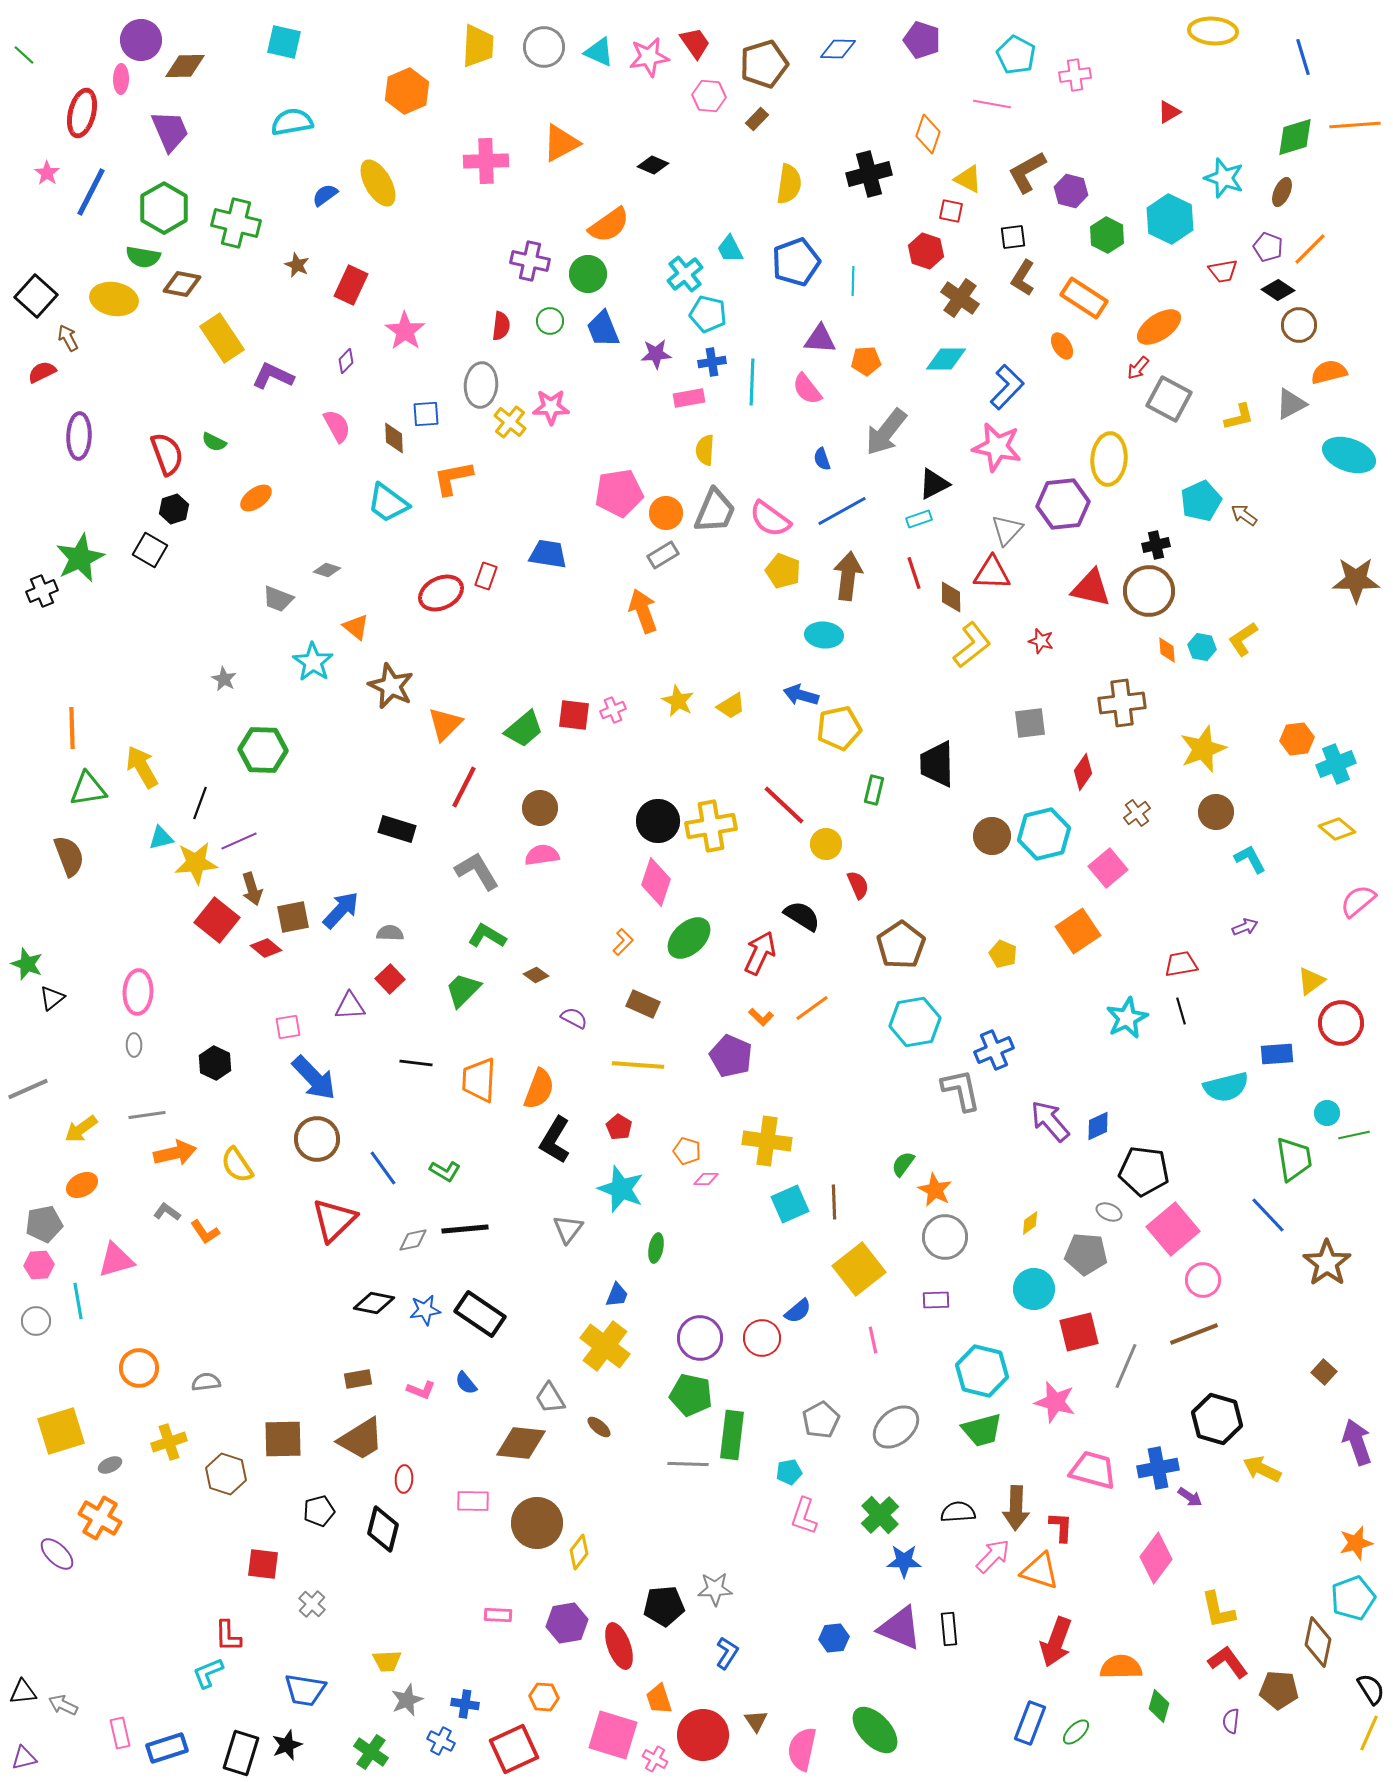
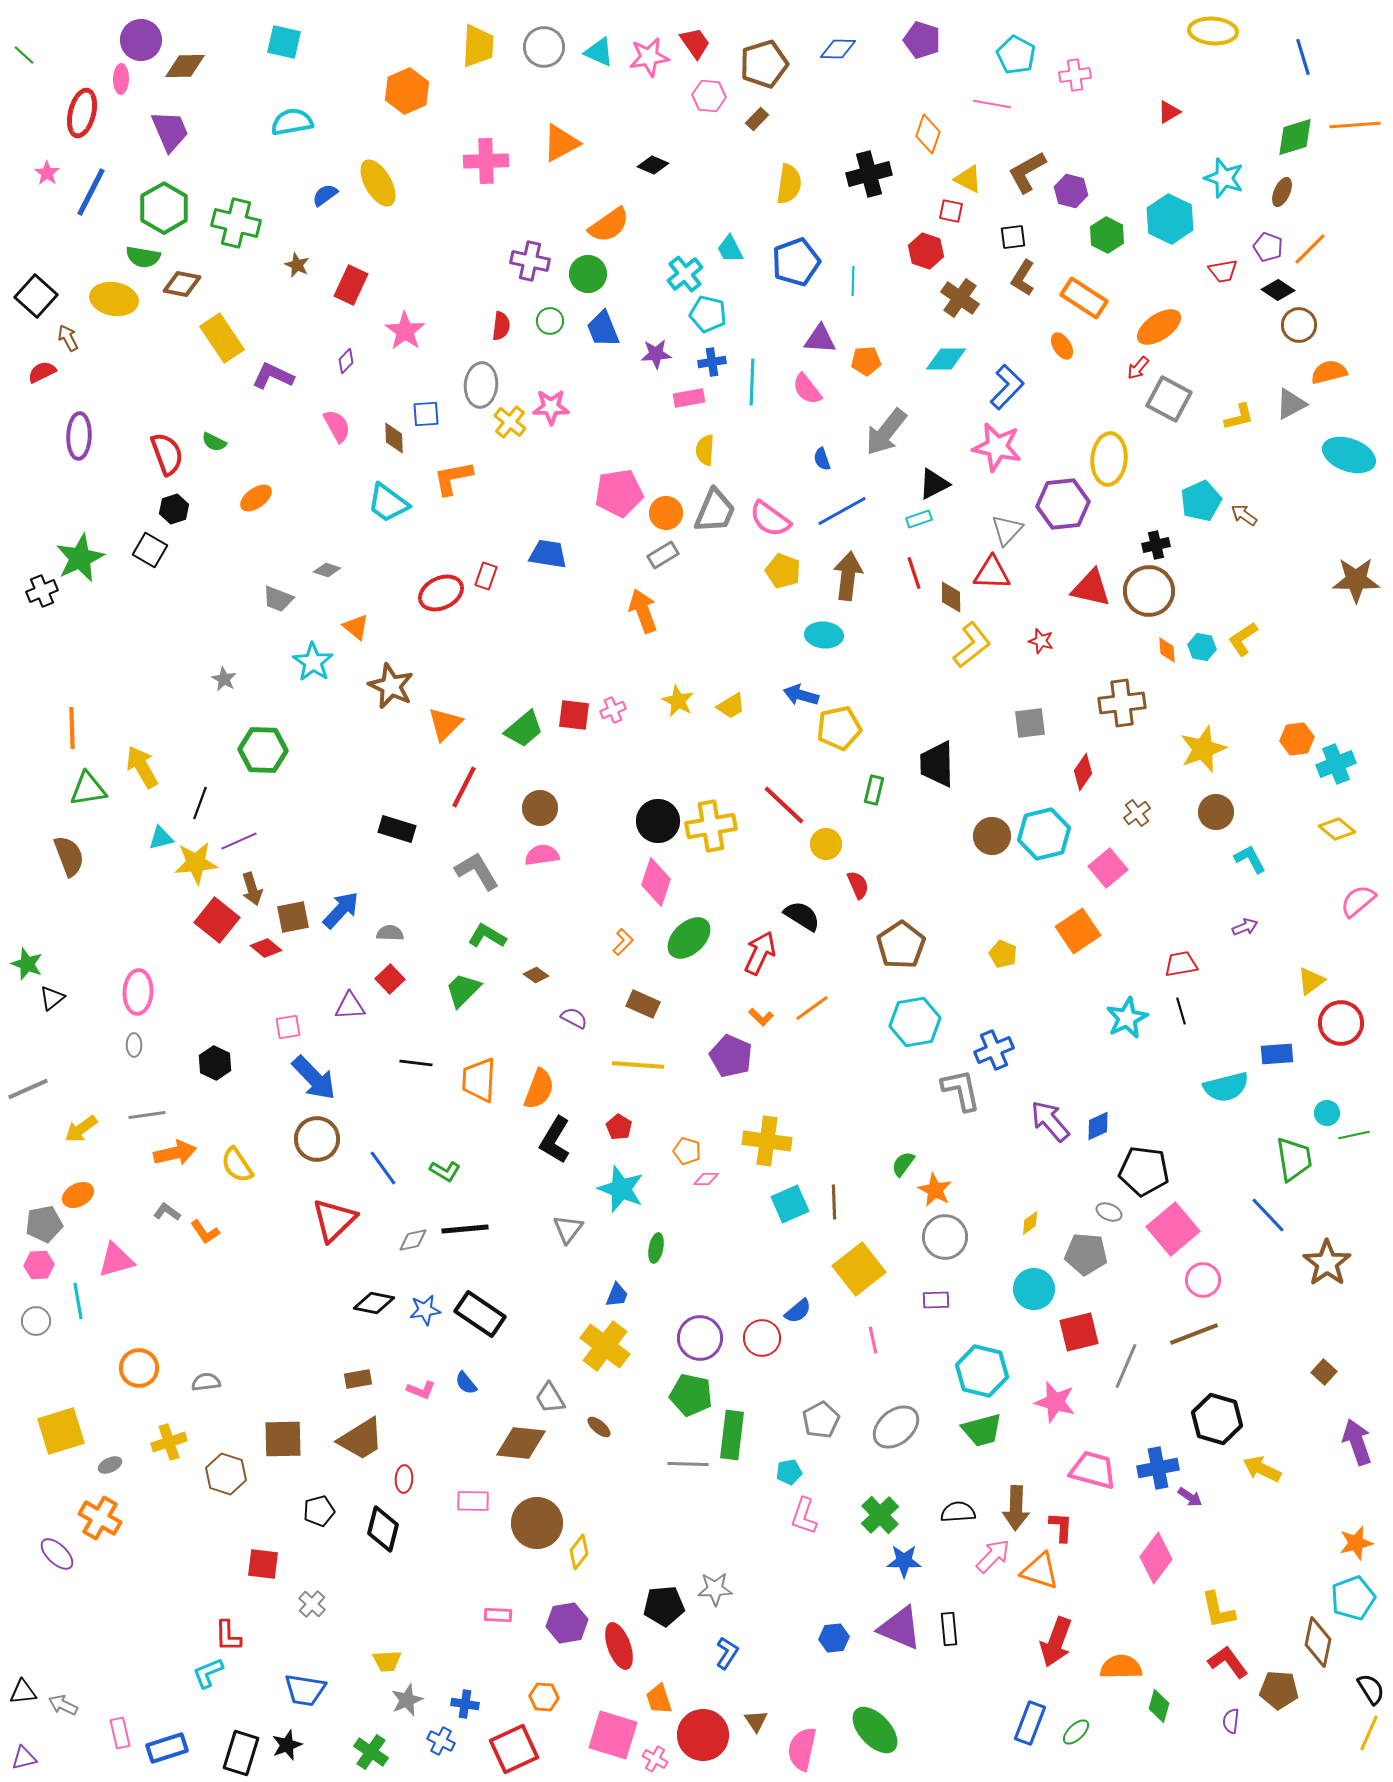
orange ellipse at (82, 1185): moved 4 px left, 10 px down
